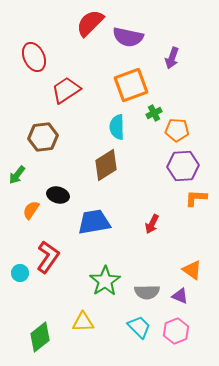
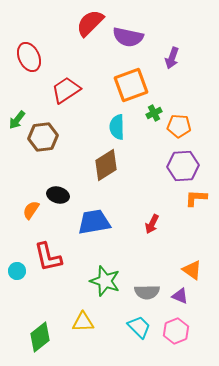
red ellipse: moved 5 px left
orange pentagon: moved 2 px right, 4 px up
green arrow: moved 55 px up
red L-shape: rotated 132 degrees clockwise
cyan circle: moved 3 px left, 2 px up
green star: rotated 20 degrees counterclockwise
